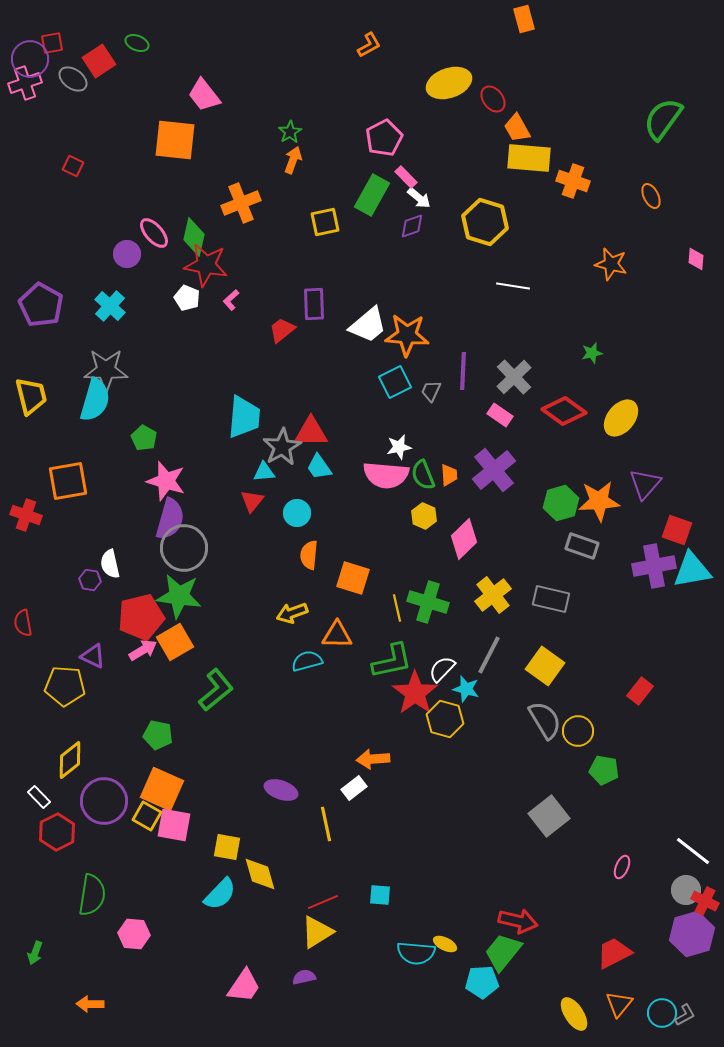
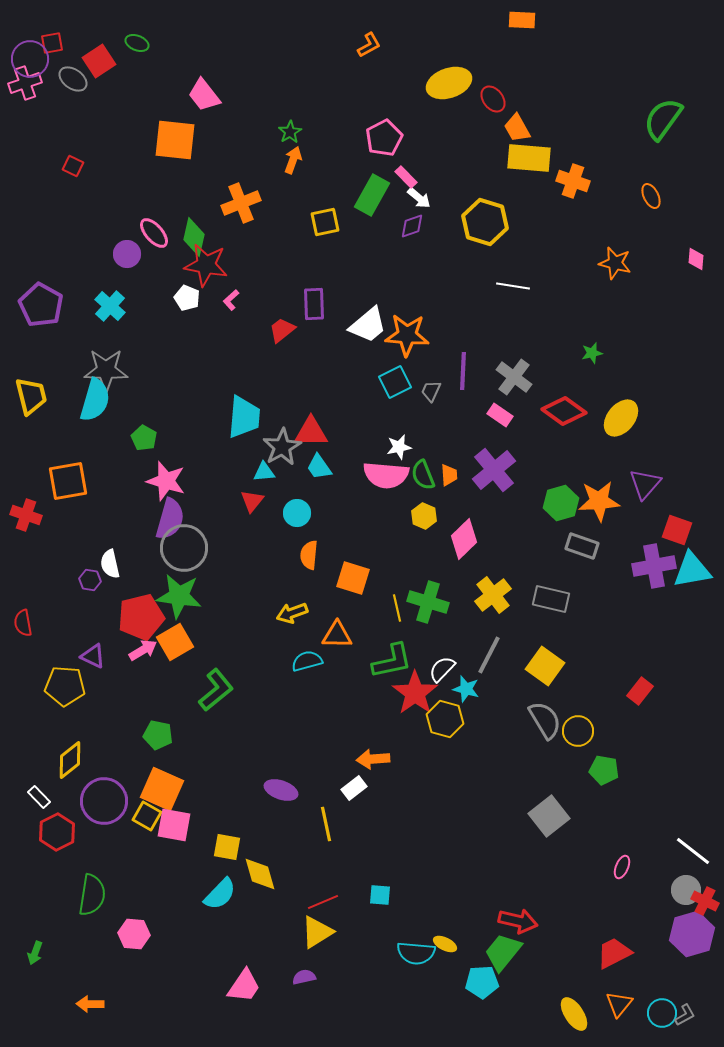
orange rectangle at (524, 19): moved 2 px left, 1 px down; rotated 72 degrees counterclockwise
orange star at (611, 264): moved 4 px right, 1 px up
gray cross at (514, 377): rotated 9 degrees counterclockwise
